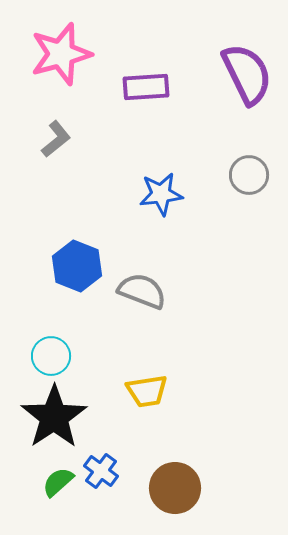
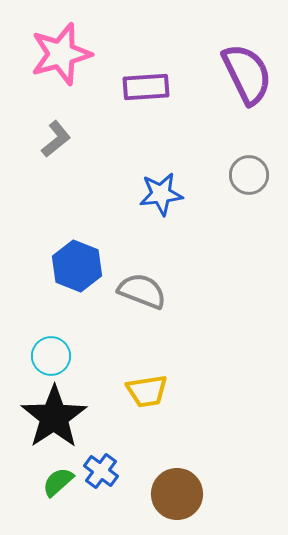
brown circle: moved 2 px right, 6 px down
